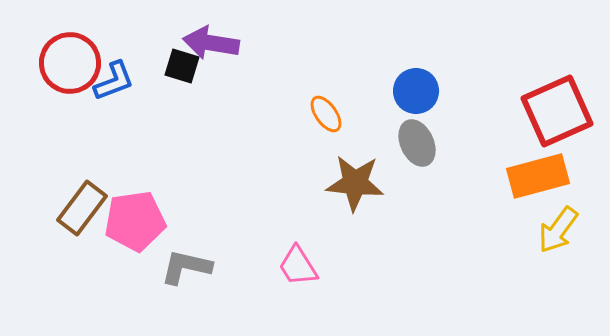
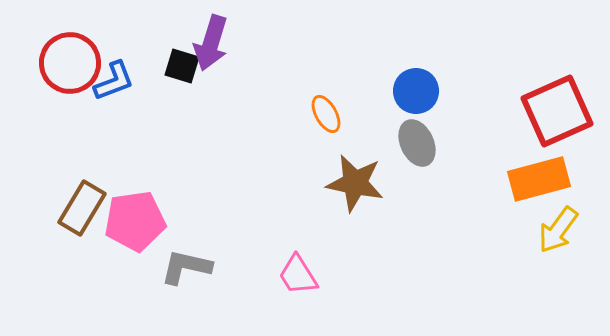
purple arrow: rotated 82 degrees counterclockwise
orange ellipse: rotated 6 degrees clockwise
orange rectangle: moved 1 px right, 3 px down
brown star: rotated 6 degrees clockwise
brown rectangle: rotated 6 degrees counterclockwise
pink trapezoid: moved 9 px down
